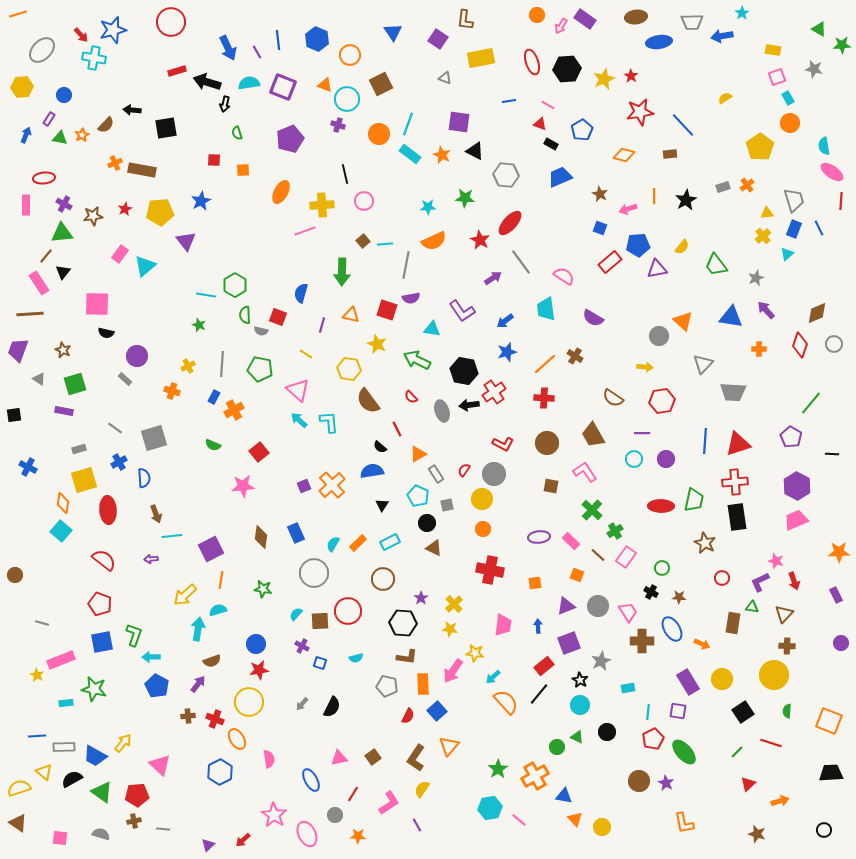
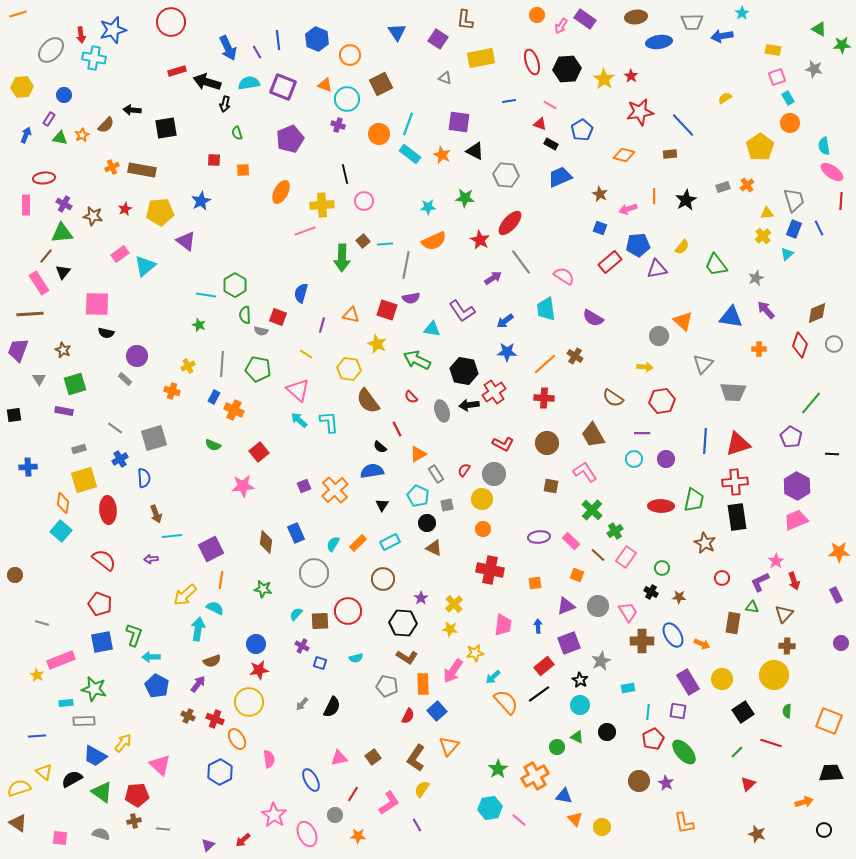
blue triangle at (393, 32): moved 4 px right
red arrow at (81, 35): rotated 35 degrees clockwise
gray ellipse at (42, 50): moved 9 px right
yellow star at (604, 79): rotated 15 degrees counterclockwise
pink line at (548, 105): moved 2 px right
orange cross at (115, 163): moved 3 px left, 4 px down
brown star at (93, 216): rotated 18 degrees clockwise
purple triangle at (186, 241): rotated 15 degrees counterclockwise
pink rectangle at (120, 254): rotated 18 degrees clockwise
green arrow at (342, 272): moved 14 px up
blue star at (507, 352): rotated 18 degrees clockwise
green pentagon at (260, 369): moved 2 px left
gray triangle at (39, 379): rotated 24 degrees clockwise
orange cross at (234, 410): rotated 36 degrees counterclockwise
blue cross at (119, 462): moved 1 px right, 3 px up
blue cross at (28, 467): rotated 30 degrees counterclockwise
orange cross at (332, 485): moved 3 px right, 5 px down
brown diamond at (261, 537): moved 5 px right, 5 px down
pink star at (776, 561): rotated 21 degrees clockwise
cyan semicircle at (218, 610): moved 3 px left, 2 px up; rotated 42 degrees clockwise
blue ellipse at (672, 629): moved 1 px right, 6 px down
yellow star at (475, 653): rotated 18 degrees counterclockwise
brown L-shape at (407, 657): rotated 25 degrees clockwise
black line at (539, 694): rotated 15 degrees clockwise
brown cross at (188, 716): rotated 32 degrees clockwise
gray rectangle at (64, 747): moved 20 px right, 26 px up
orange arrow at (780, 801): moved 24 px right, 1 px down
